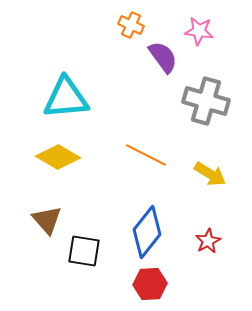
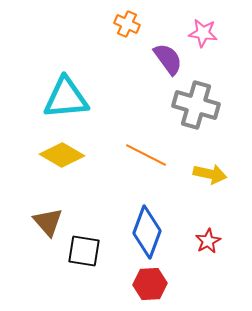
orange cross: moved 4 px left, 1 px up
pink star: moved 4 px right, 2 px down
purple semicircle: moved 5 px right, 2 px down
gray cross: moved 10 px left, 4 px down
yellow diamond: moved 4 px right, 2 px up
yellow arrow: rotated 20 degrees counterclockwise
brown triangle: moved 1 px right, 2 px down
blue diamond: rotated 18 degrees counterclockwise
